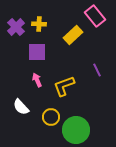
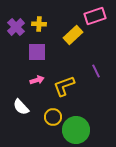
pink rectangle: rotated 70 degrees counterclockwise
purple line: moved 1 px left, 1 px down
pink arrow: rotated 96 degrees clockwise
yellow circle: moved 2 px right
